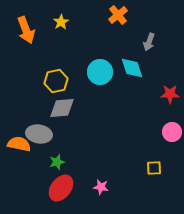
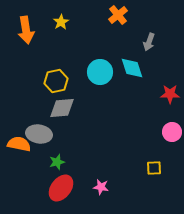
orange arrow: rotated 12 degrees clockwise
